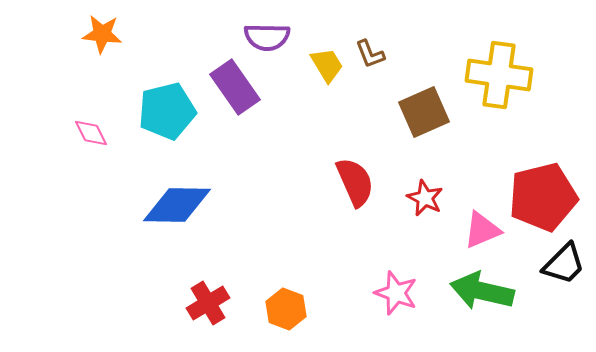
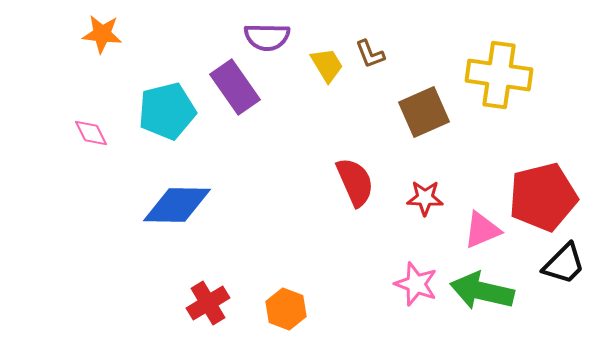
red star: rotated 24 degrees counterclockwise
pink star: moved 20 px right, 9 px up
